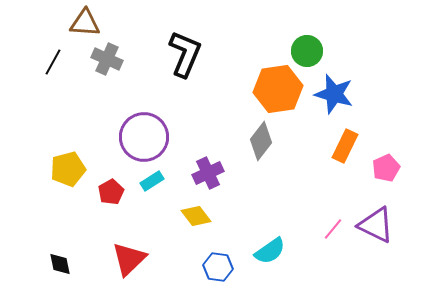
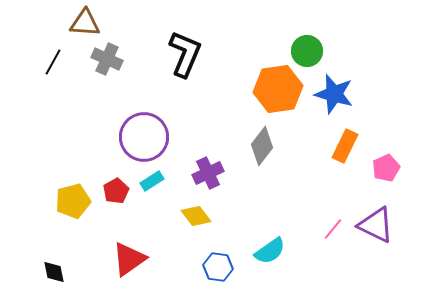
gray diamond: moved 1 px right, 5 px down
yellow pentagon: moved 5 px right, 32 px down
red pentagon: moved 5 px right, 1 px up
red triangle: rotated 9 degrees clockwise
black diamond: moved 6 px left, 8 px down
